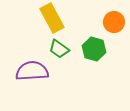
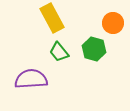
orange circle: moved 1 px left, 1 px down
green trapezoid: moved 3 px down; rotated 15 degrees clockwise
purple semicircle: moved 1 px left, 8 px down
